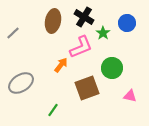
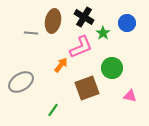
gray line: moved 18 px right; rotated 48 degrees clockwise
gray ellipse: moved 1 px up
